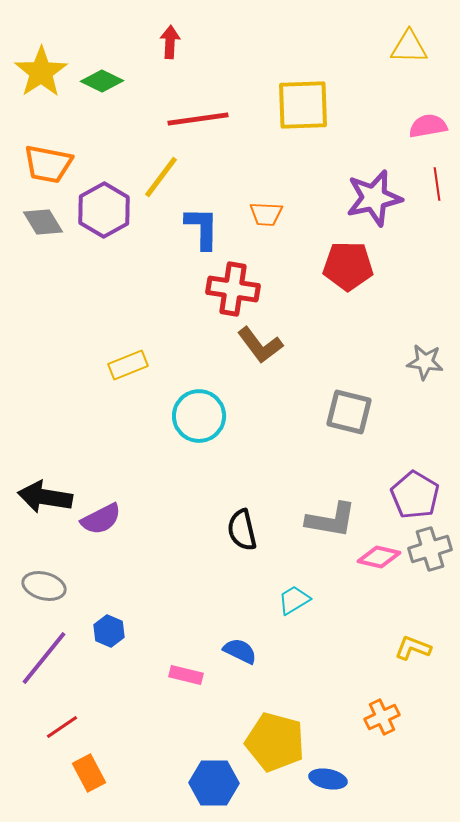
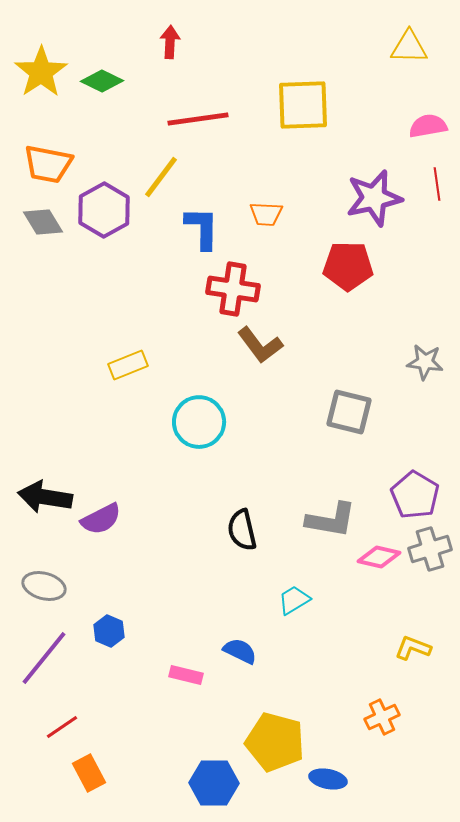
cyan circle at (199, 416): moved 6 px down
